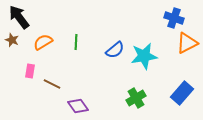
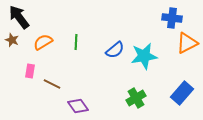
blue cross: moved 2 px left; rotated 12 degrees counterclockwise
